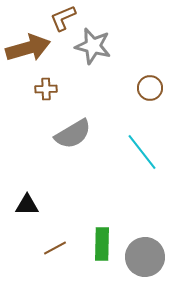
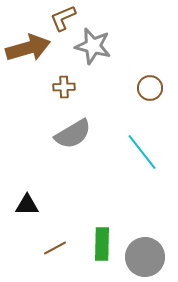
brown cross: moved 18 px right, 2 px up
